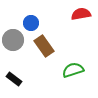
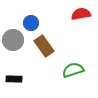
black rectangle: rotated 35 degrees counterclockwise
